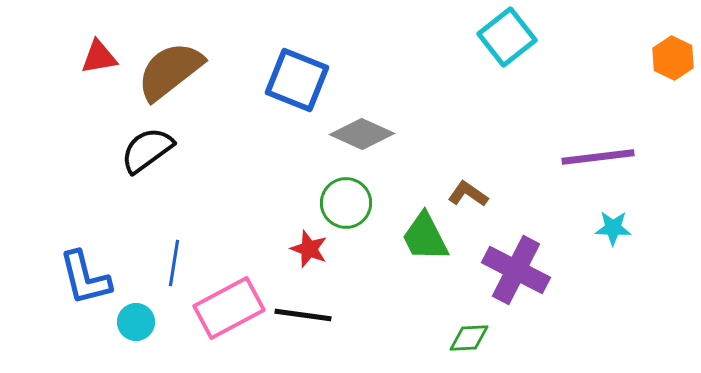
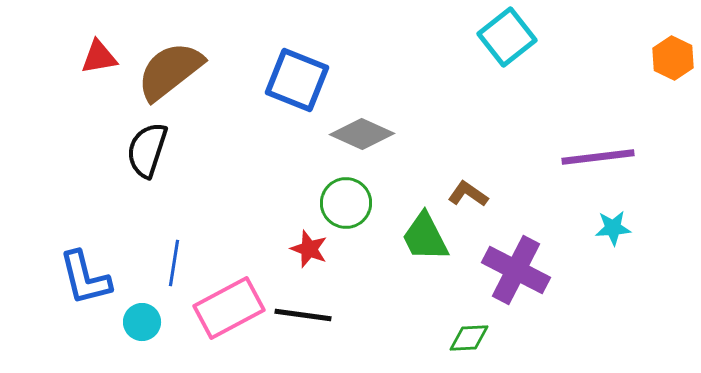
black semicircle: rotated 36 degrees counterclockwise
cyan star: rotated 6 degrees counterclockwise
cyan circle: moved 6 px right
